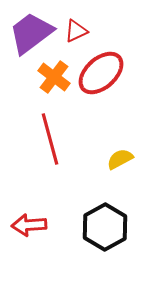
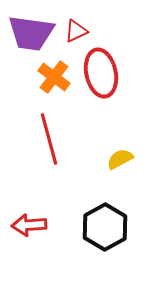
purple trapezoid: rotated 135 degrees counterclockwise
red ellipse: rotated 60 degrees counterclockwise
red line: moved 1 px left
